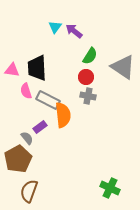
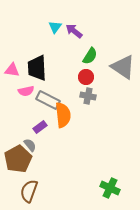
pink semicircle: rotated 84 degrees counterclockwise
gray semicircle: moved 3 px right, 7 px down
